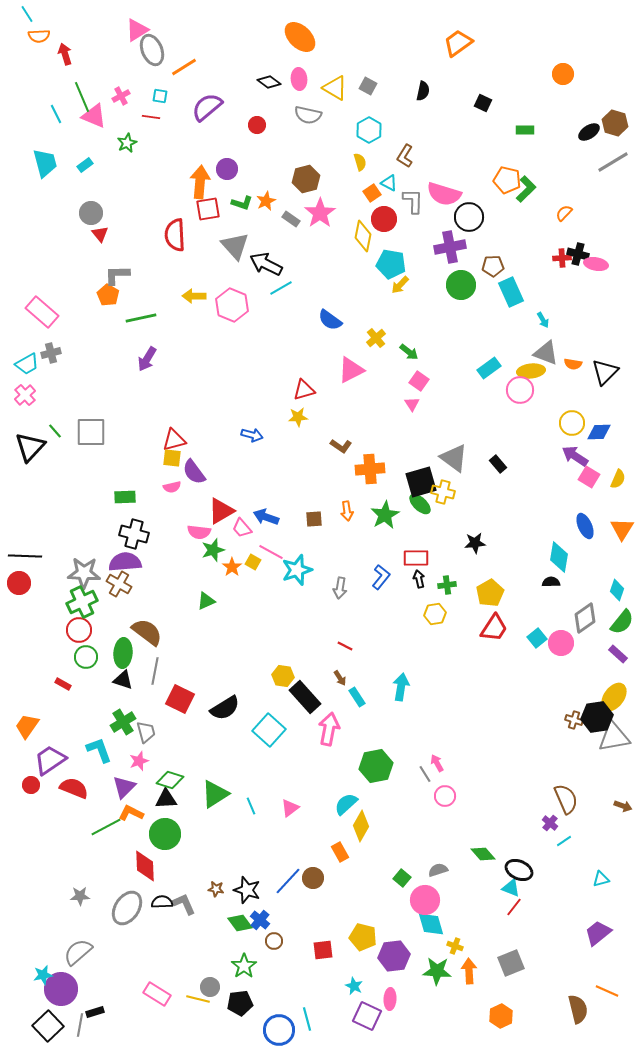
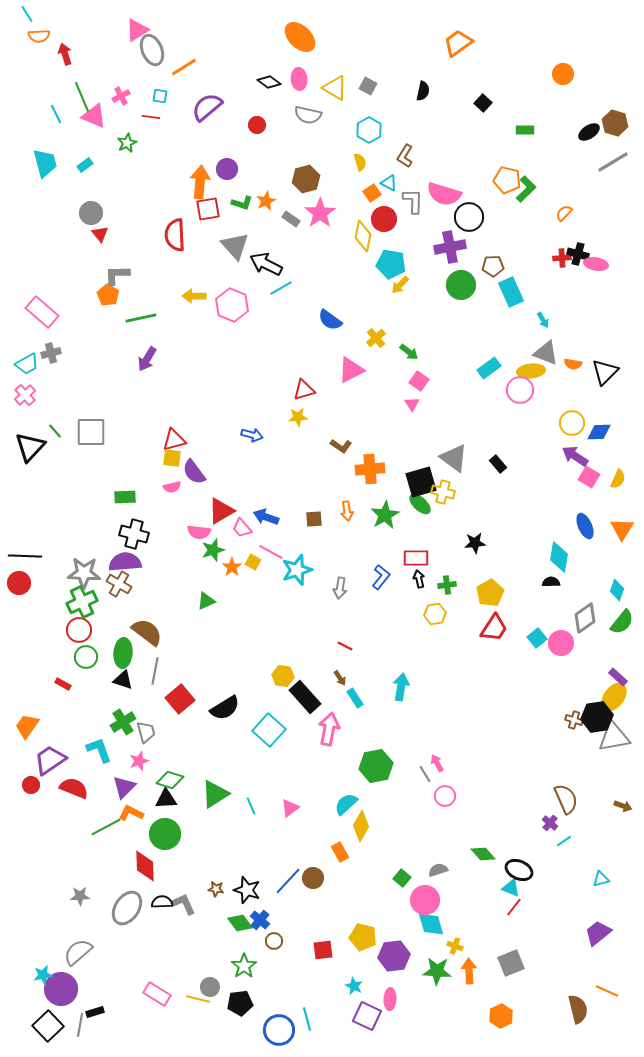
black square at (483, 103): rotated 18 degrees clockwise
purple rectangle at (618, 654): moved 23 px down
cyan rectangle at (357, 697): moved 2 px left, 1 px down
red square at (180, 699): rotated 24 degrees clockwise
